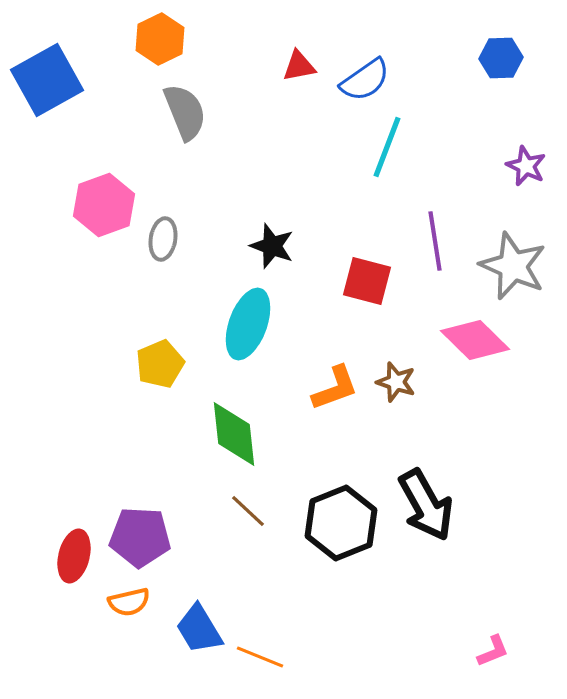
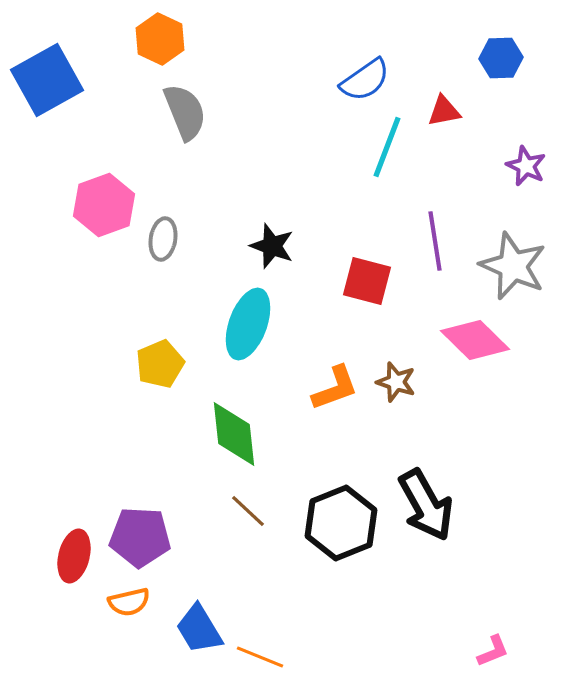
orange hexagon: rotated 9 degrees counterclockwise
red triangle: moved 145 px right, 45 px down
